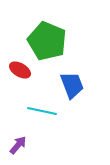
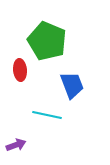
red ellipse: rotated 55 degrees clockwise
cyan line: moved 5 px right, 4 px down
purple arrow: moved 2 px left; rotated 30 degrees clockwise
